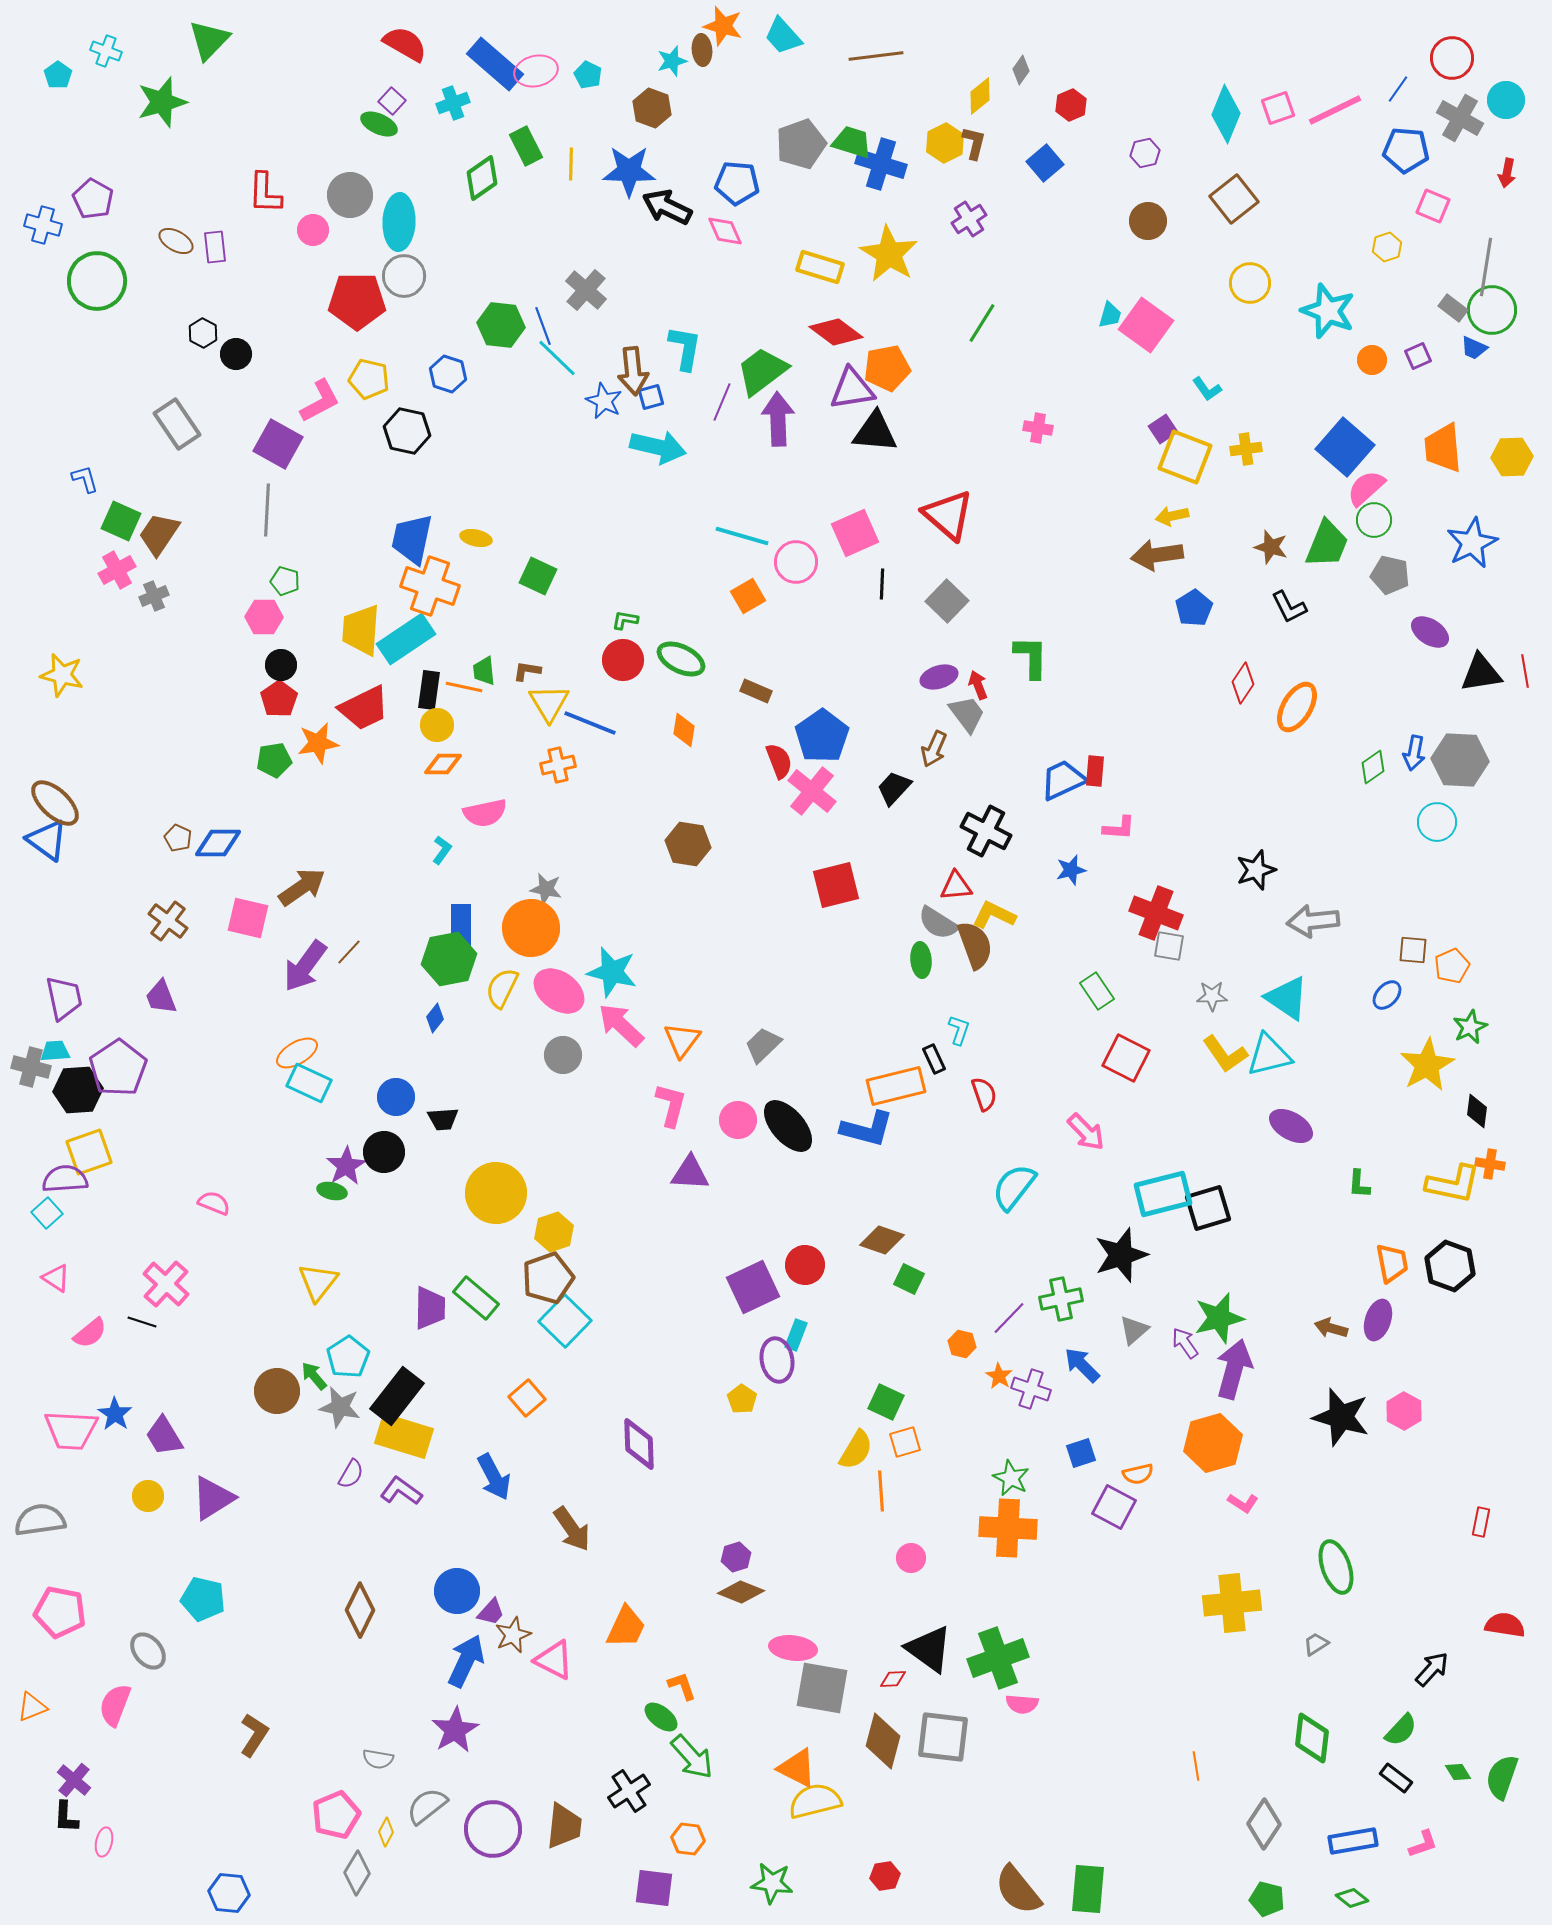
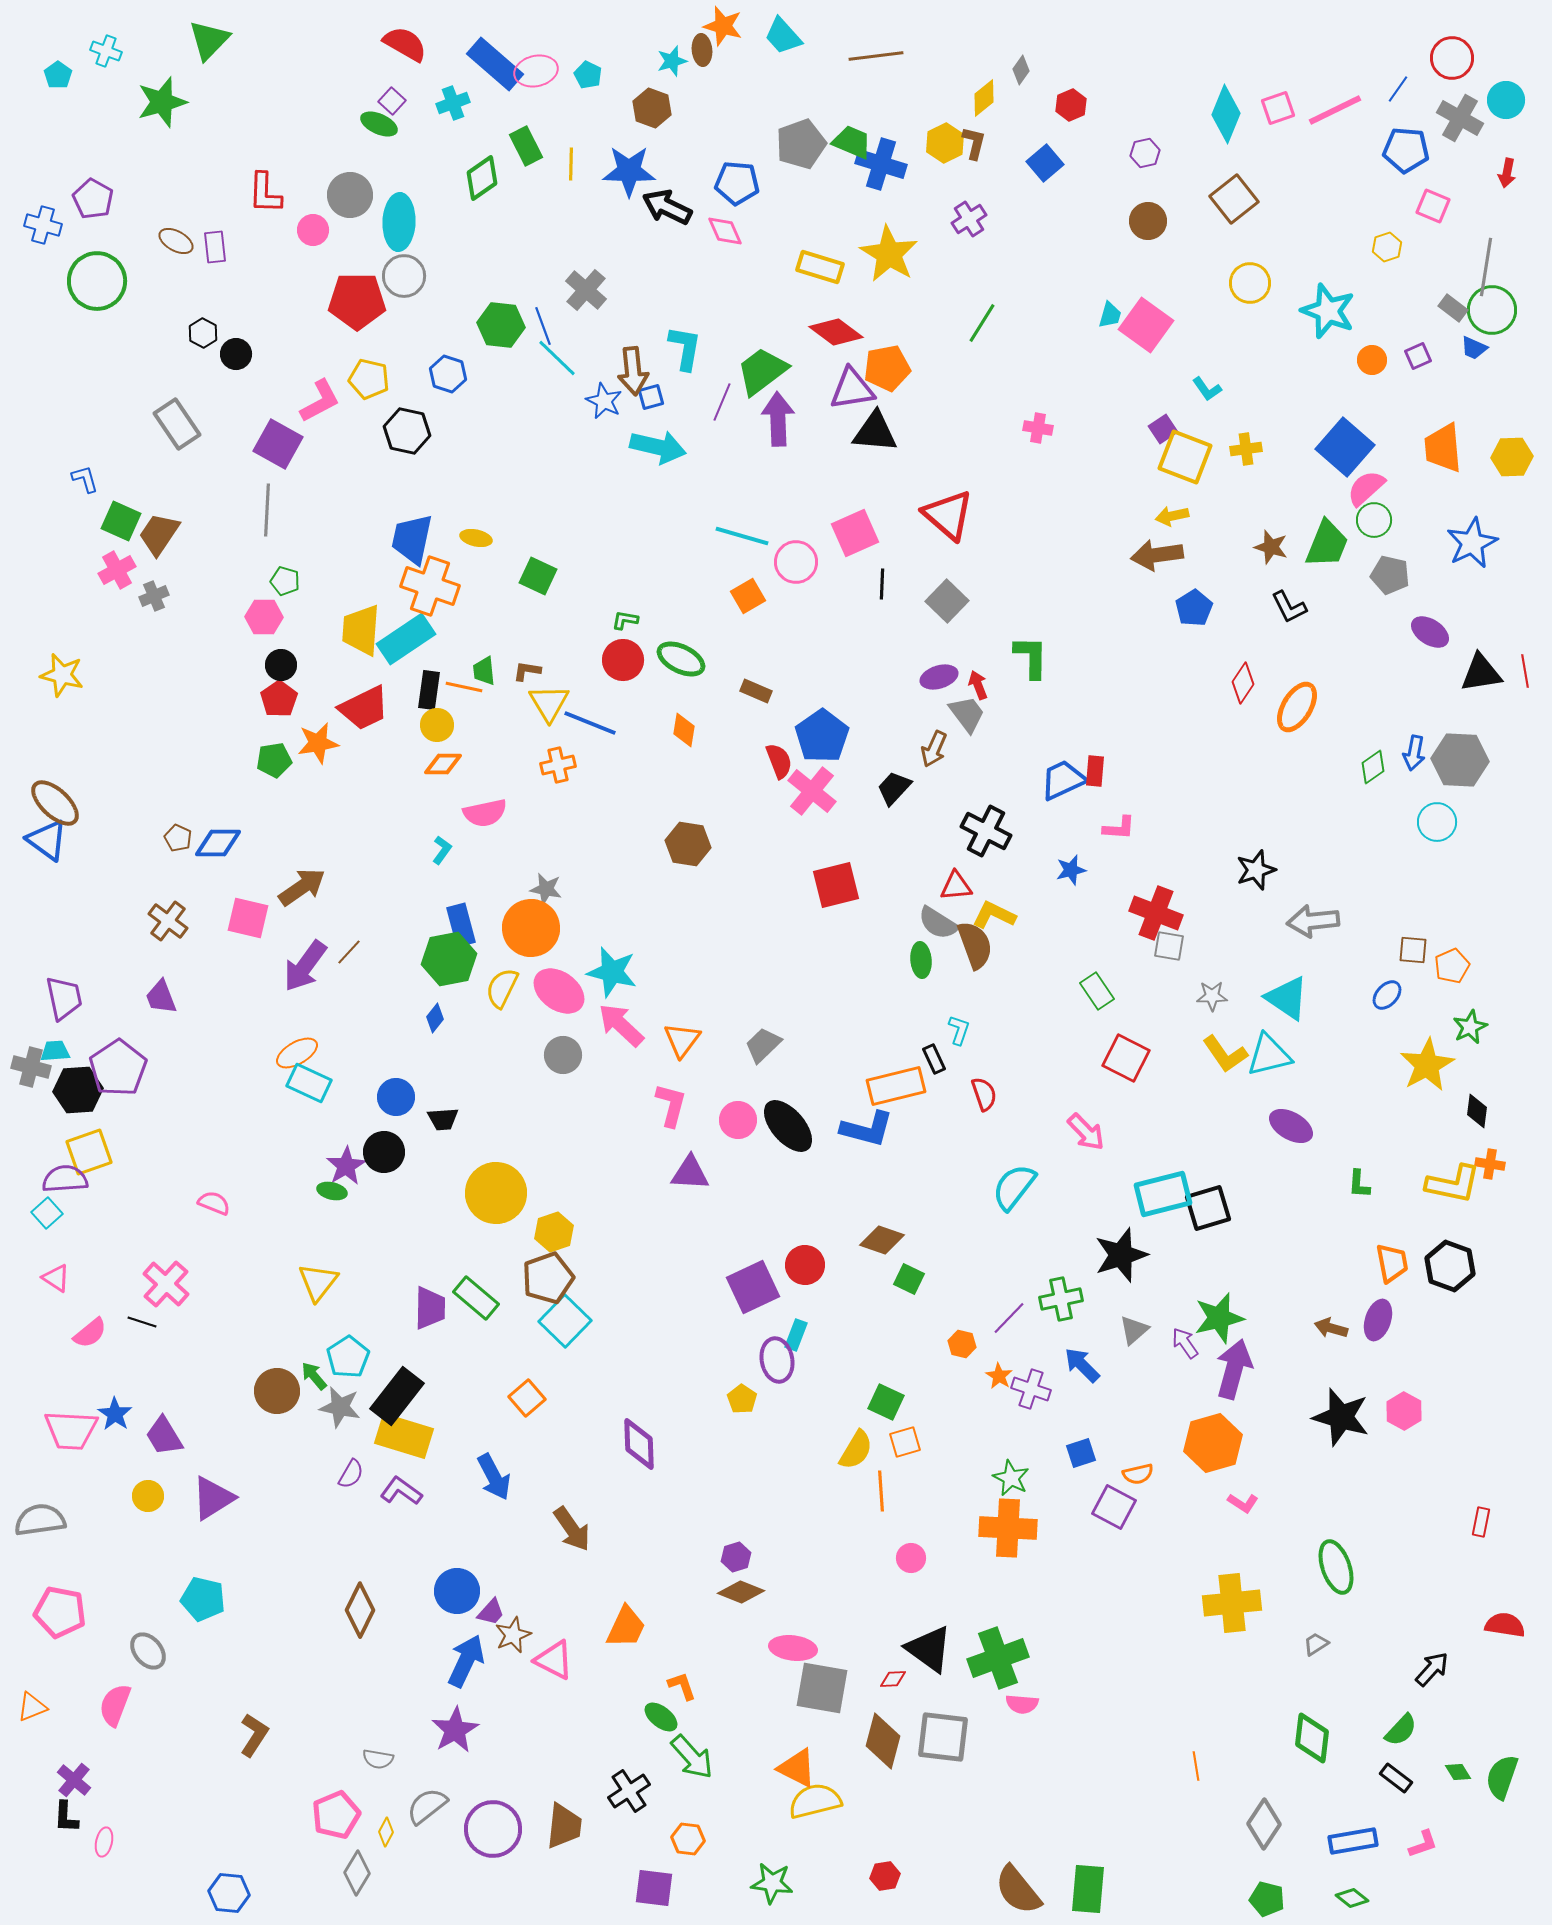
yellow diamond at (980, 96): moved 4 px right, 2 px down
green trapezoid at (852, 142): rotated 6 degrees clockwise
blue rectangle at (461, 925): rotated 15 degrees counterclockwise
